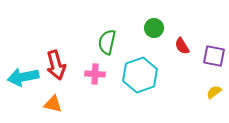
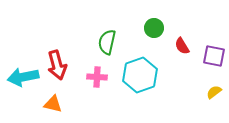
red arrow: moved 1 px right
pink cross: moved 2 px right, 3 px down
